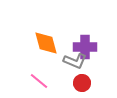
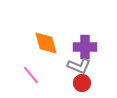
gray L-shape: moved 4 px right, 5 px down
pink line: moved 8 px left, 6 px up; rotated 12 degrees clockwise
